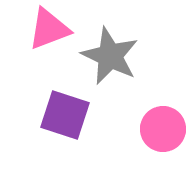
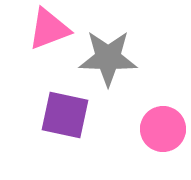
gray star: moved 2 px left, 2 px down; rotated 24 degrees counterclockwise
purple square: rotated 6 degrees counterclockwise
